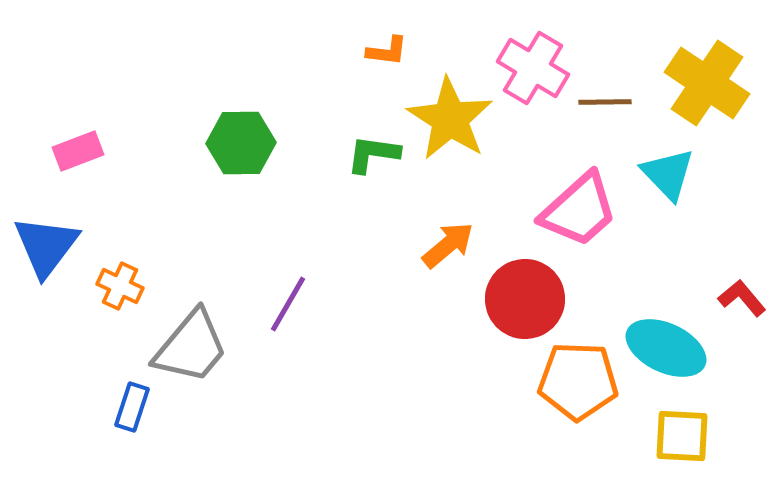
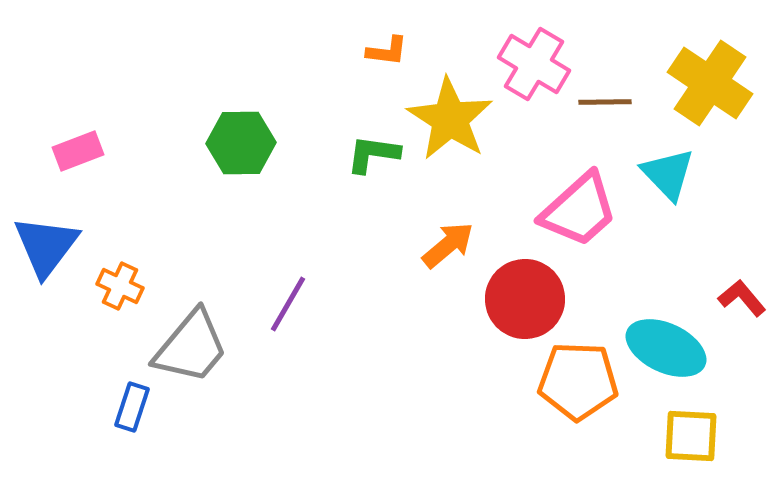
pink cross: moved 1 px right, 4 px up
yellow cross: moved 3 px right
yellow square: moved 9 px right
